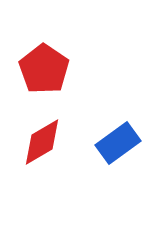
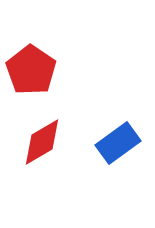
red pentagon: moved 13 px left, 1 px down
